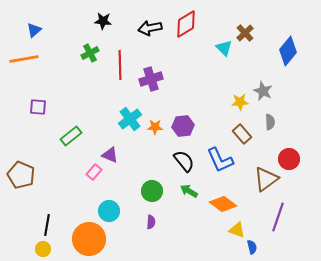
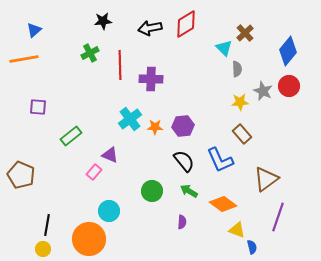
black star: rotated 12 degrees counterclockwise
purple cross: rotated 20 degrees clockwise
gray semicircle: moved 33 px left, 53 px up
red circle: moved 73 px up
purple semicircle: moved 31 px right
